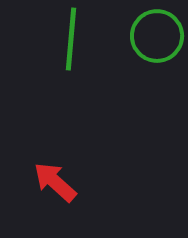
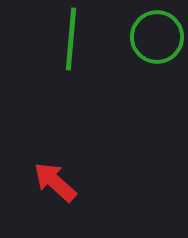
green circle: moved 1 px down
